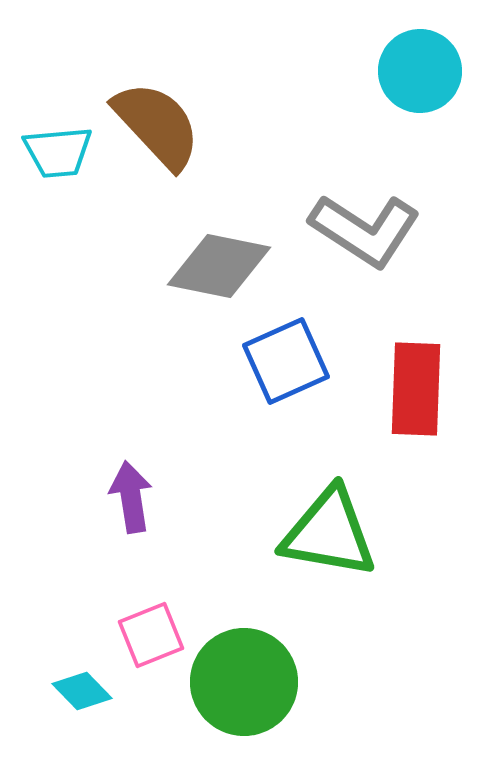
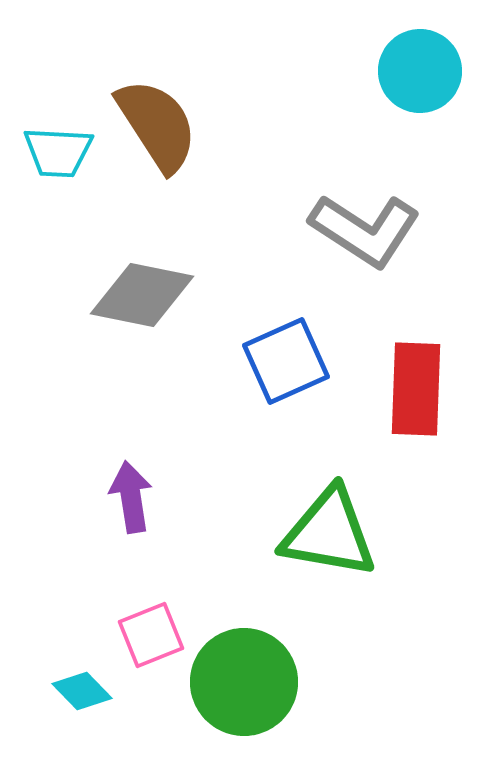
brown semicircle: rotated 10 degrees clockwise
cyan trapezoid: rotated 8 degrees clockwise
gray diamond: moved 77 px left, 29 px down
